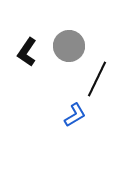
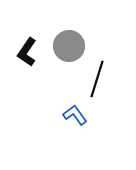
black line: rotated 9 degrees counterclockwise
blue L-shape: rotated 95 degrees counterclockwise
